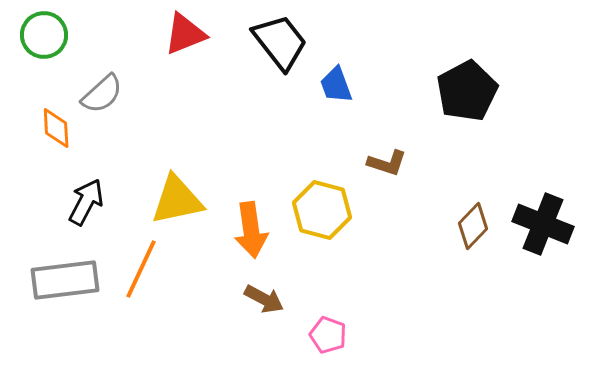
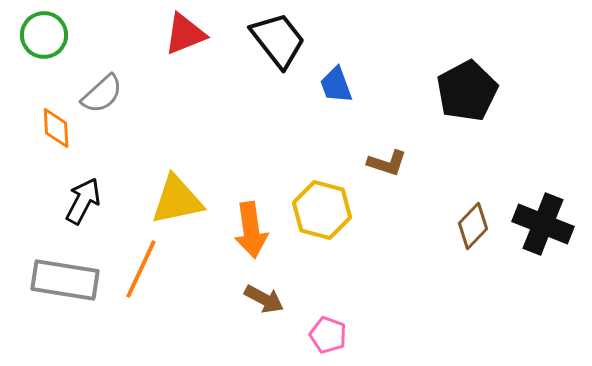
black trapezoid: moved 2 px left, 2 px up
black arrow: moved 3 px left, 1 px up
gray rectangle: rotated 16 degrees clockwise
